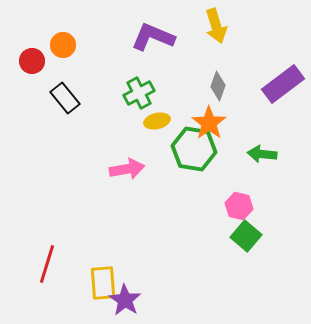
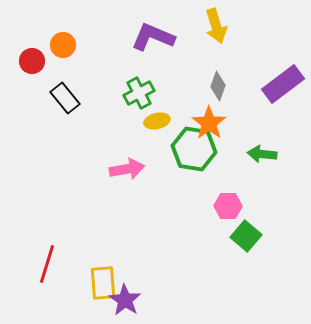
pink hexagon: moved 11 px left; rotated 12 degrees counterclockwise
